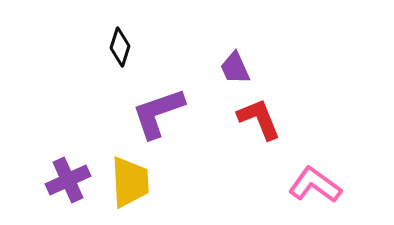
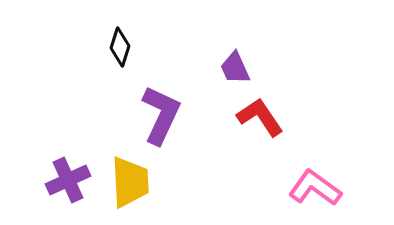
purple L-shape: moved 3 px right, 2 px down; rotated 134 degrees clockwise
red L-shape: moved 1 px right, 2 px up; rotated 12 degrees counterclockwise
pink L-shape: moved 3 px down
